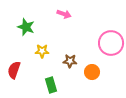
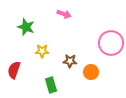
orange circle: moved 1 px left
